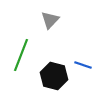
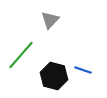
green line: rotated 20 degrees clockwise
blue line: moved 5 px down
